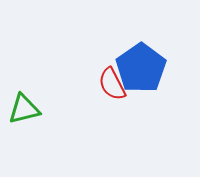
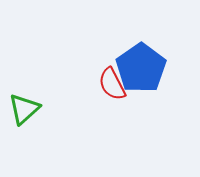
green triangle: rotated 28 degrees counterclockwise
